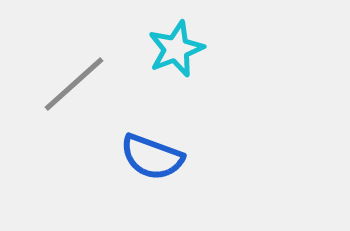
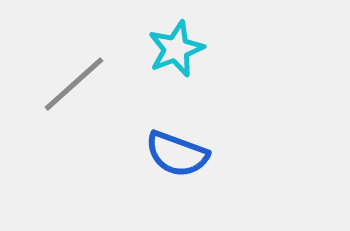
blue semicircle: moved 25 px right, 3 px up
